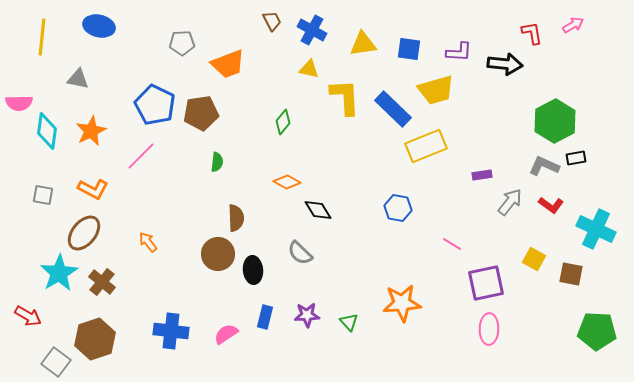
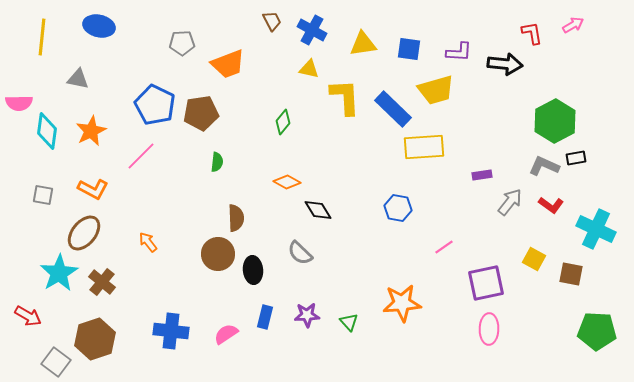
yellow rectangle at (426, 146): moved 2 px left, 1 px down; rotated 18 degrees clockwise
pink line at (452, 244): moved 8 px left, 3 px down; rotated 66 degrees counterclockwise
